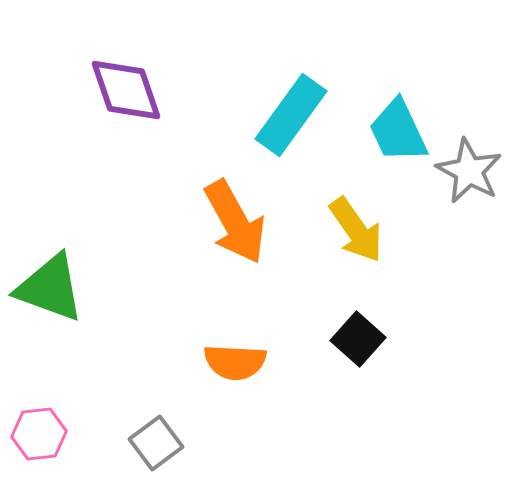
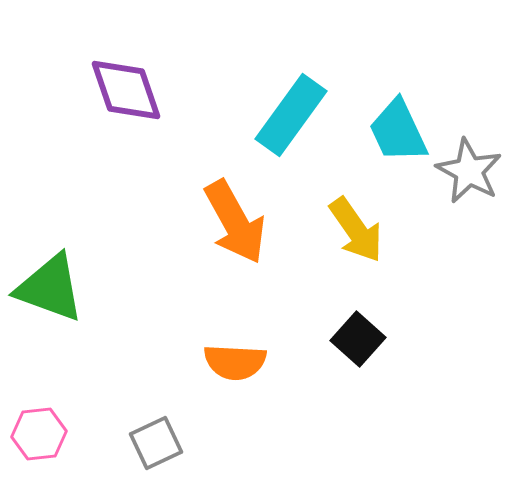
gray square: rotated 12 degrees clockwise
